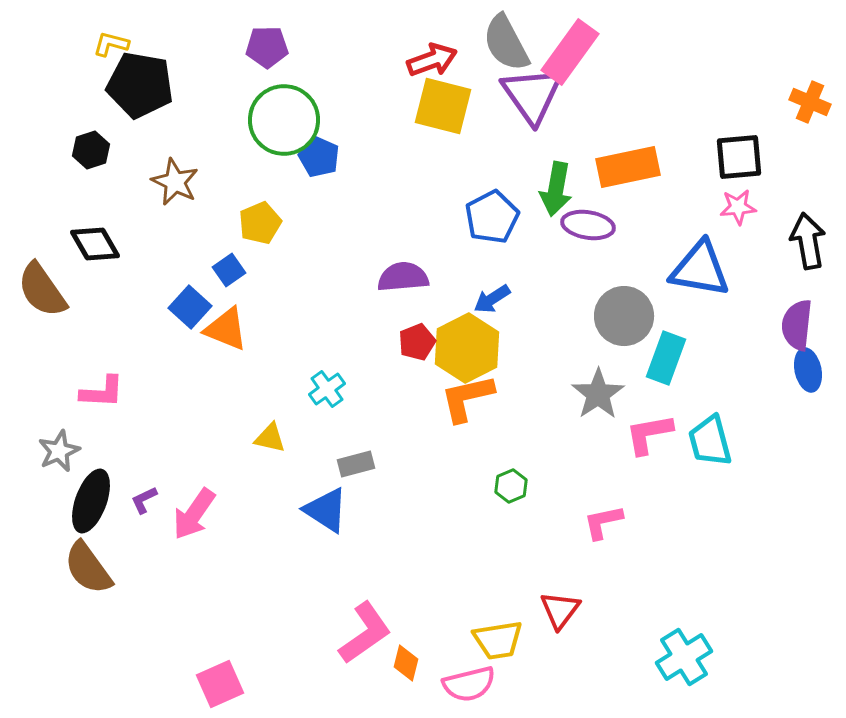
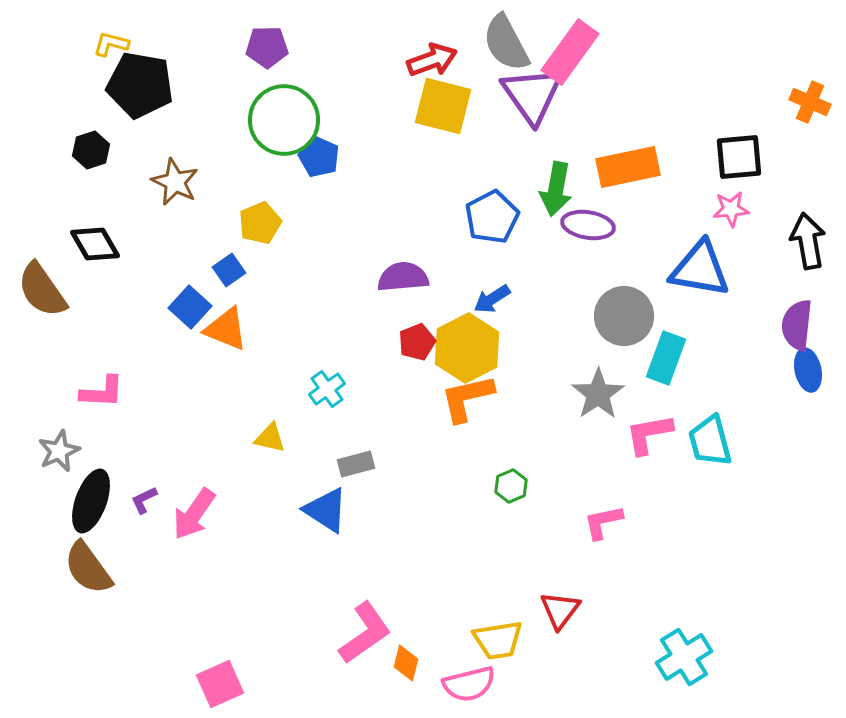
pink star at (738, 207): moved 7 px left, 2 px down
